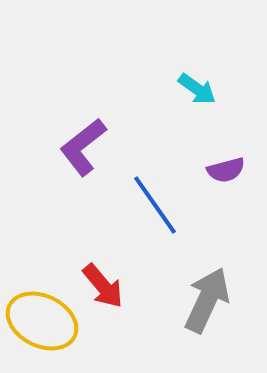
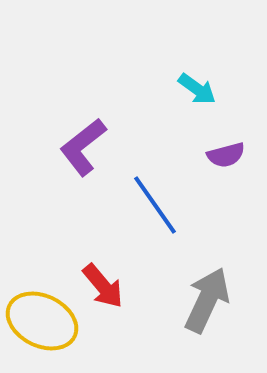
purple semicircle: moved 15 px up
